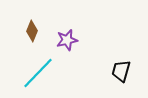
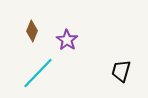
purple star: rotated 25 degrees counterclockwise
